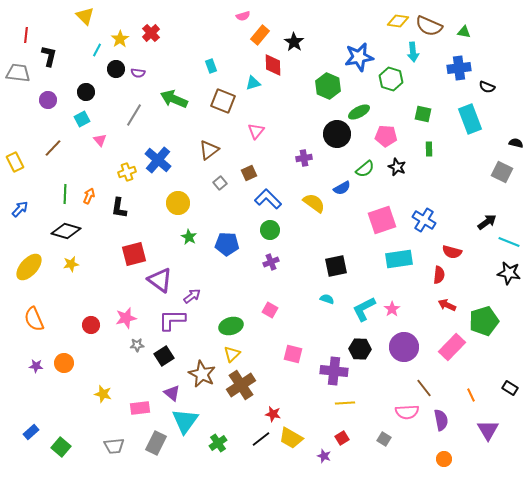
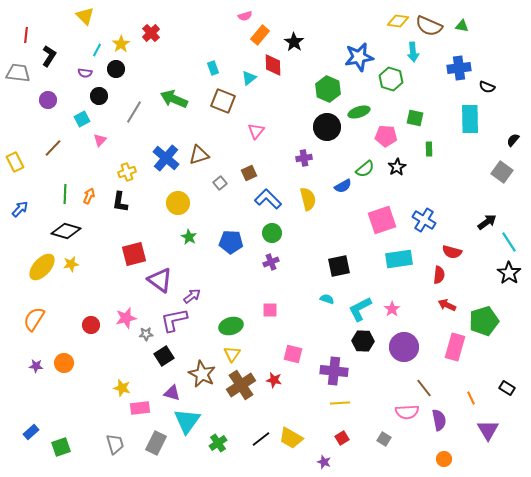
pink semicircle at (243, 16): moved 2 px right
green triangle at (464, 32): moved 2 px left, 6 px up
yellow star at (120, 39): moved 1 px right, 5 px down
black L-shape at (49, 56): rotated 20 degrees clockwise
cyan rectangle at (211, 66): moved 2 px right, 2 px down
purple semicircle at (138, 73): moved 53 px left
cyan triangle at (253, 83): moved 4 px left, 5 px up; rotated 21 degrees counterclockwise
green hexagon at (328, 86): moved 3 px down
black circle at (86, 92): moved 13 px right, 4 px down
green ellipse at (359, 112): rotated 10 degrees clockwise
green square at (423, 114): moved 8 px left, 4 px down
gray line at (134, 115): moved 3 px up
cyan rectangle at (470, 119): rotated 20 degrees clockwise
black circle at (337, 134): moved 10 px left, 7 px up
pink triangle at (100, 140): rotated 24 degrees clockwise
black semicircle at (516, 143): moved 3 px left, 3 px up; rotated 64 degrees counterclockwise
brown triangle at (209, 150): moved 10 px left, 5 px down; rotated 20 degrees clockwise
blue cross at (158, 160): moved 8 px right, 2 px up
black star at (397, 167): rotated 18 degrees clockwise
gray square at (502, 172): rotated 10 degrees clockwise
blue semicircle at (342, 188): moved 1 px right, 2 px up
yellow semicircle at (314, 203): moved 6 px left, 4 px up; rotated 40 degrees clockwise
black L-shape at (119, 208): moved 1 px right, 6 px up
green circle at (270, 230): moved 2 px right, 3 px down
cyan line at (509, 242): rotated 35 degrees clockwise
blue pentagon at (227, 244): moved 4 px right, 2 px up
black square at (336, 266): moved 3 px right
yellow ellipse at (29, 267): moved 13 px right
black star at (509, 273): rotated 25 degrees clockwise
cyan L-shape at (364, 309): moved 4 px left
pink square at (270, 310): rotated 28 degrees counterclockwise
orange semicircle at (34, 319): rotated 55 degrees clockwise
purple L-shape at (172, 320): moved 2 px right; rotated 12 degrees counterclockwise
gray star at (137, 345): moved 9 px right, 11 px up
pink rectangle at (452, 347): moved 3 px right; rotated 28 degrees counterclockwise
black hexagon at (360, 349): moved 3 px right, 8 px up
yellow triangle at (232, 354): rotated 12 degrees counterclockwise
black rectangle at (510, 388): moved 3 px left
purple triangle at (172, 393): rotated 24 degrees counterclockwise
yellow star at (103, 394): moved 19 px right, 6 px up
orange line at (471, 395): moved 3 px down
yellow line at (345, 403): moved 5 px left
red star at (273, 414): moved 1 px right, 34 px up
purple semicircle at (441, 420): moved 2 px left
cyan triangle at (185, 421): moved 2 px right
gray trapezoid at (114, 446): moved 1 px right, 2 px up; rotated 100 degrees counterclockwise
green square at (61, 447): rotated 30 degrees clockwise
purple star at (324, 456): moved 6 px down
